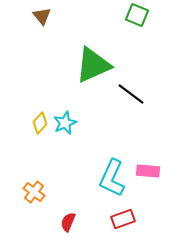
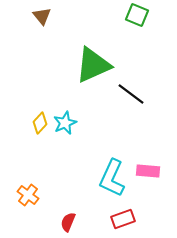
orange cross: moved 6 px left, 3 px down
